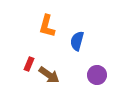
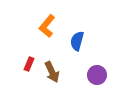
orange L-shape: rotated 25 degrees clockwise
brown arrow: moved 3 px right, 3 px up; rotated 30 degrees clockwise
